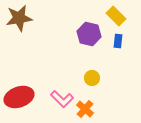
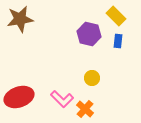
brown star: moved 1 px right, 1 px down
